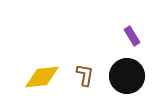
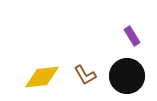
brown L-shape: rotated 140 degrees clockwise
